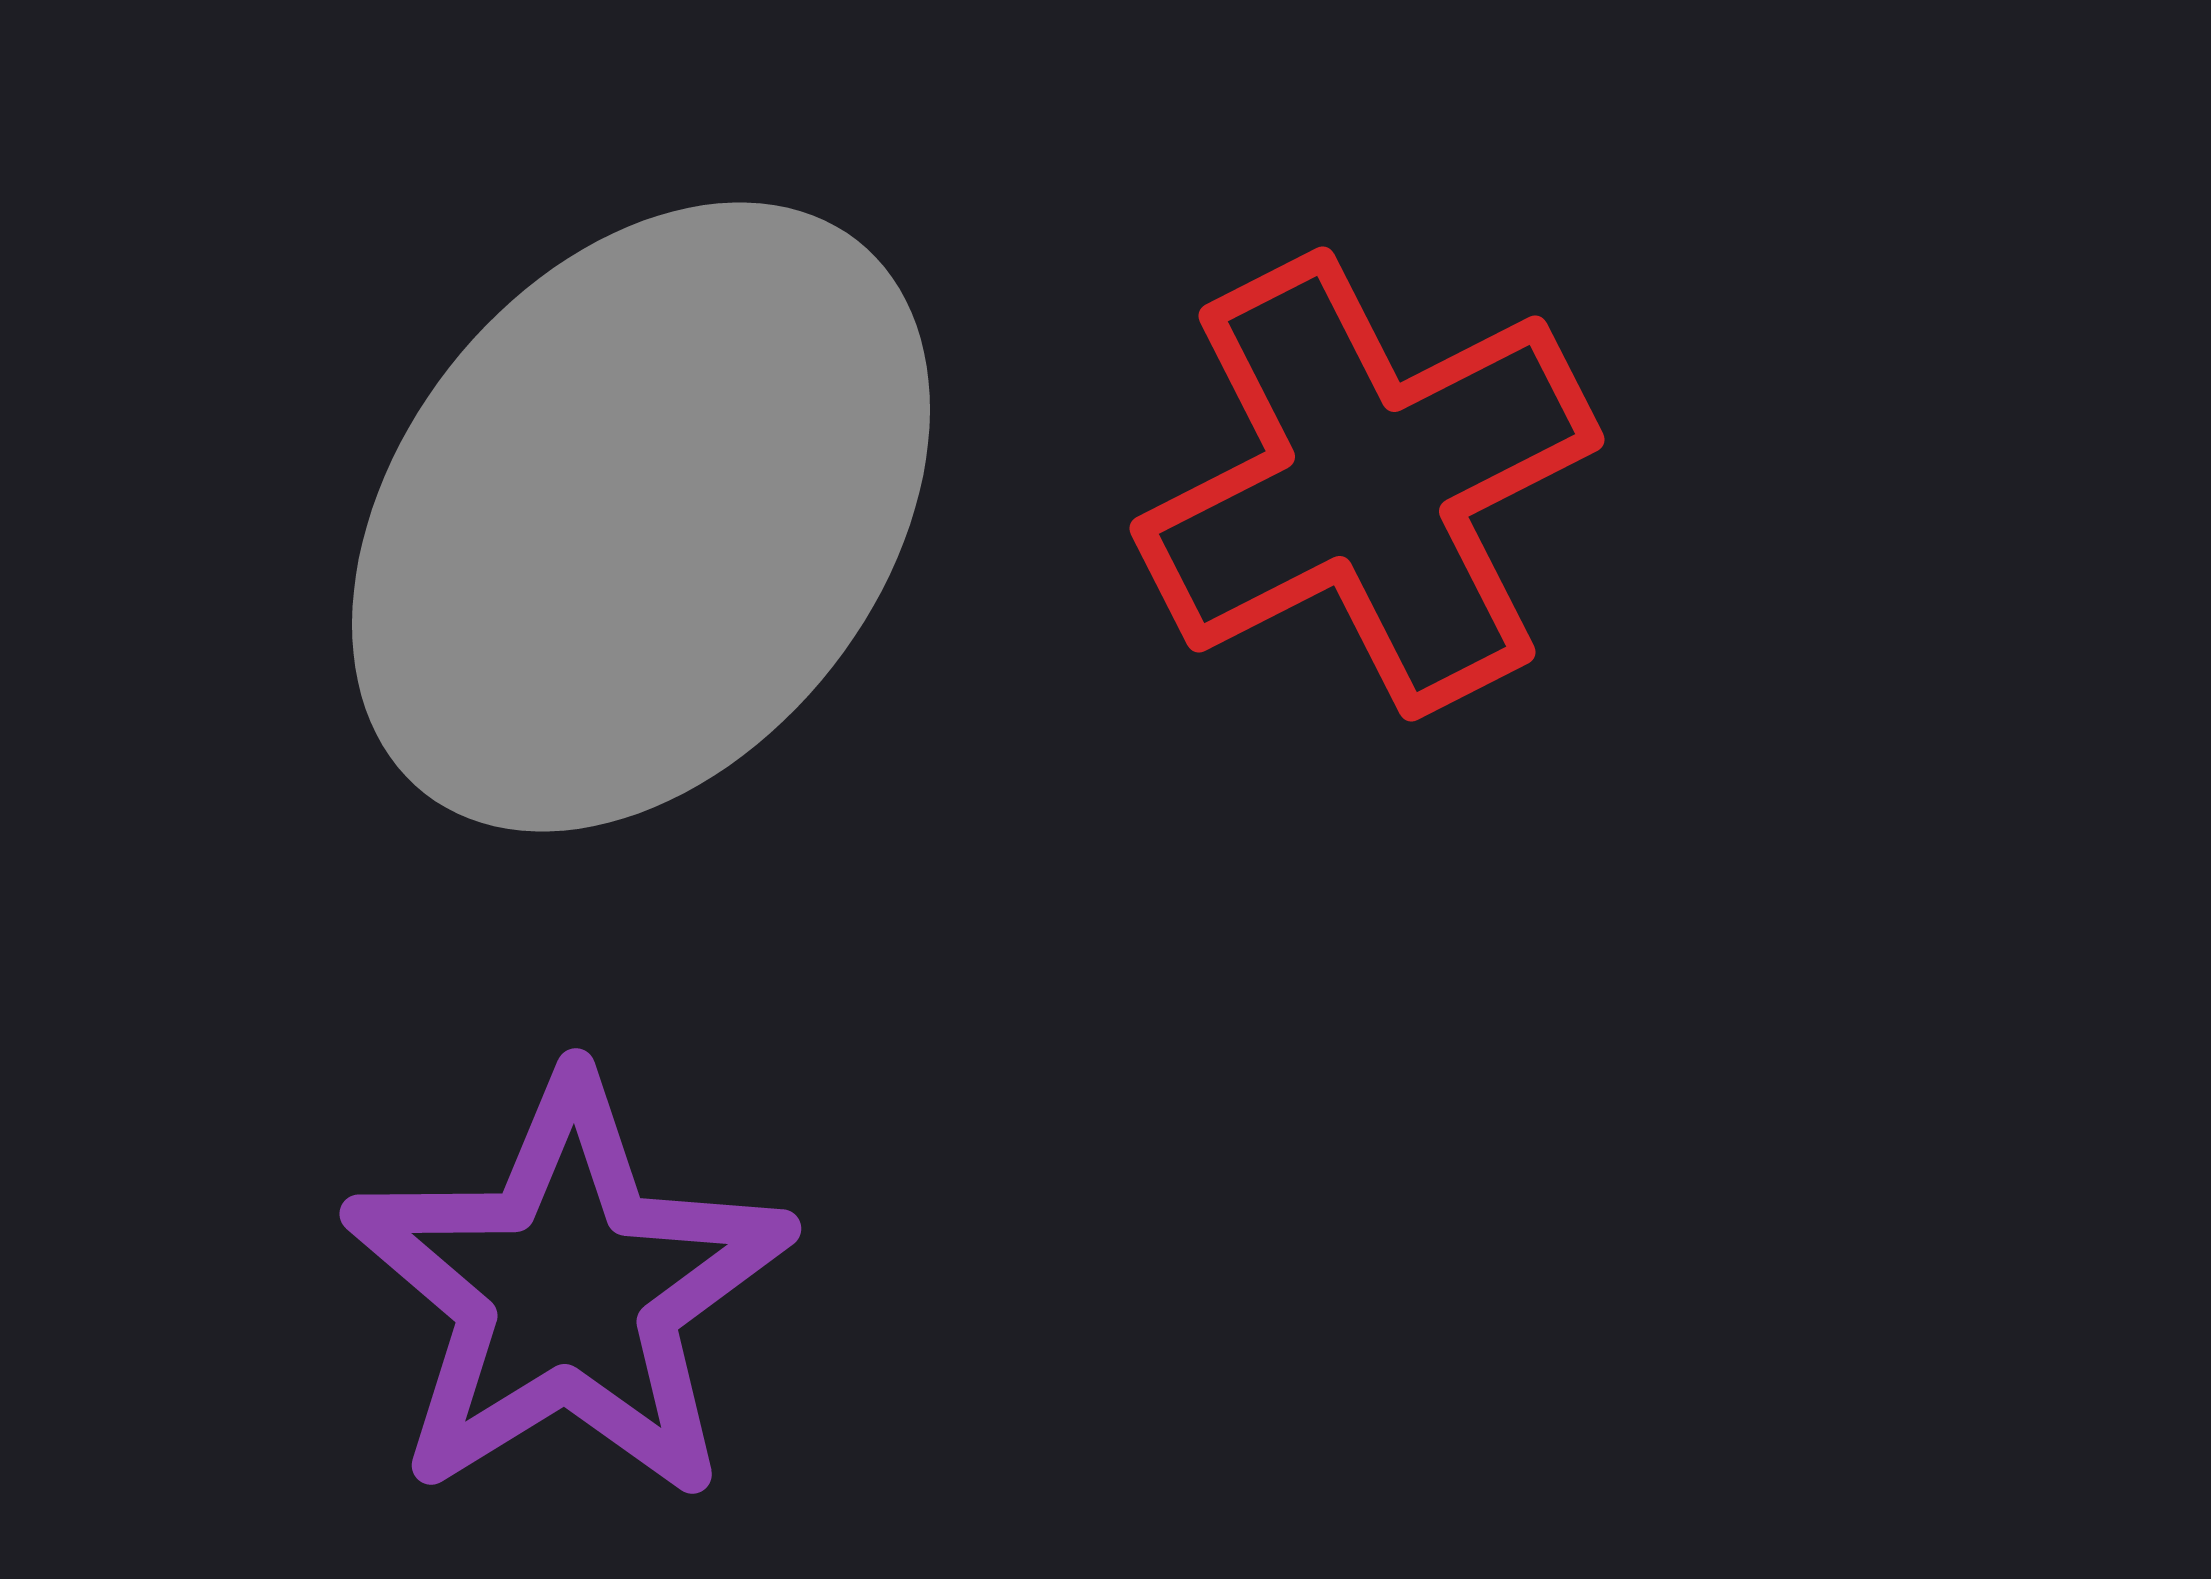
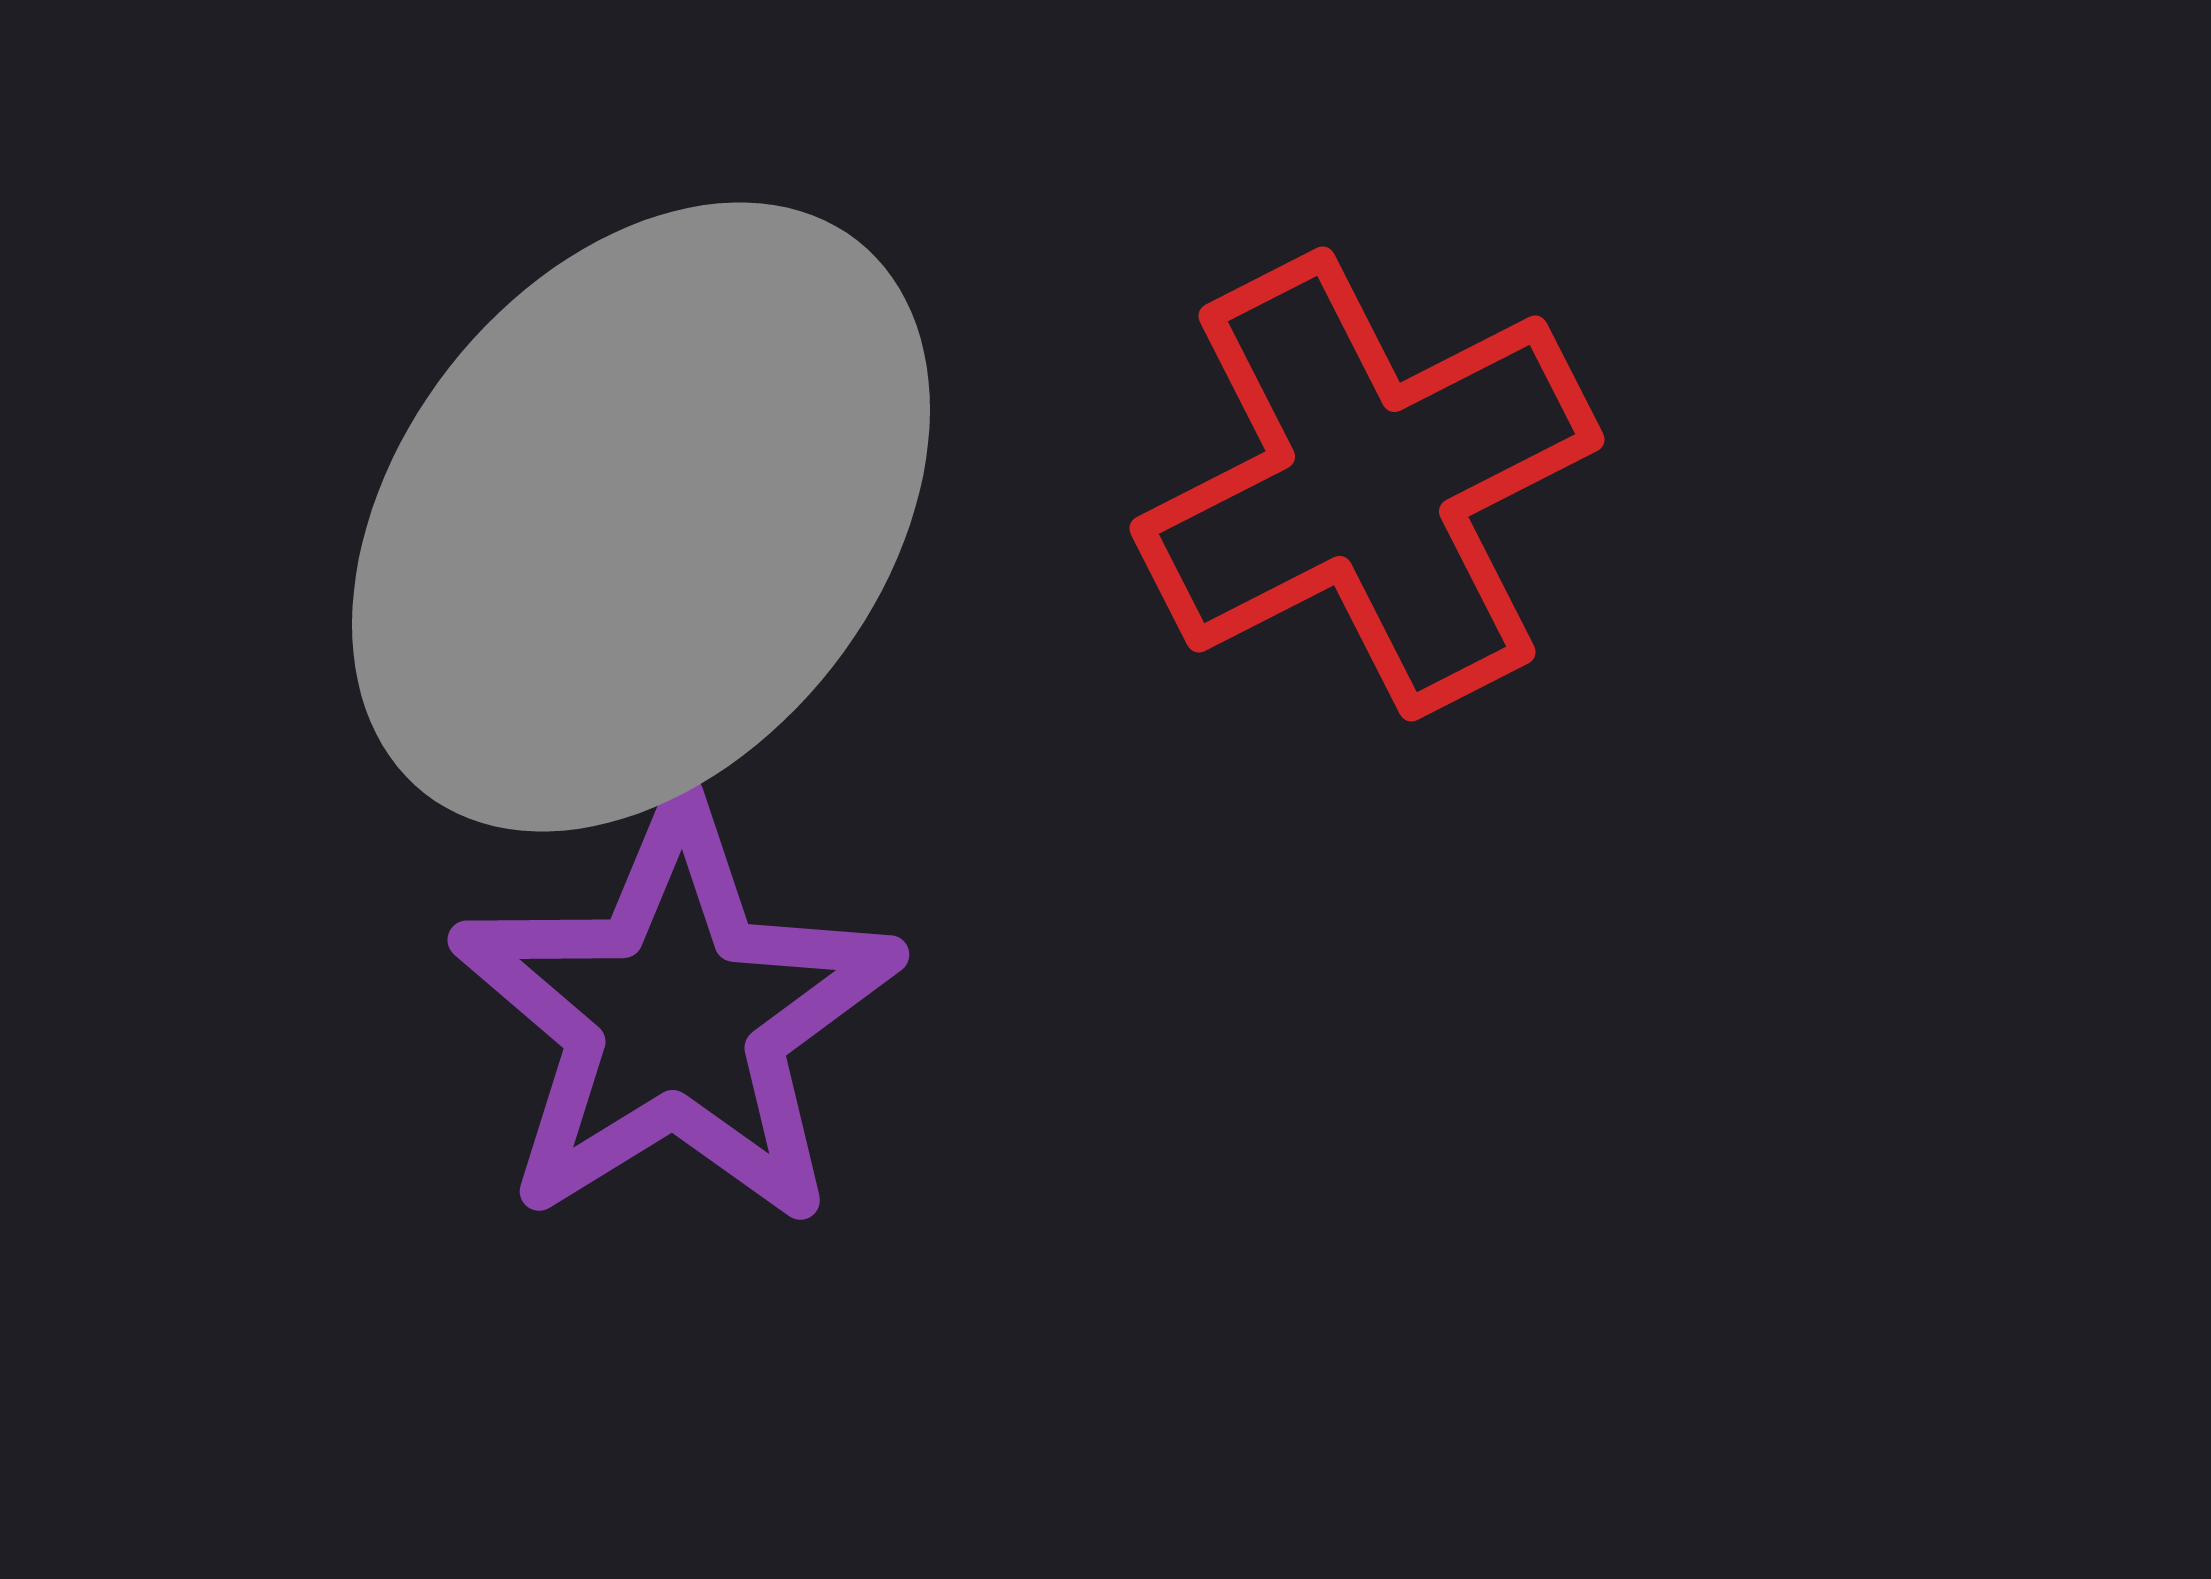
purple star: moved 108 px right, 274 px up
